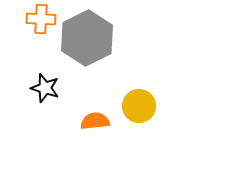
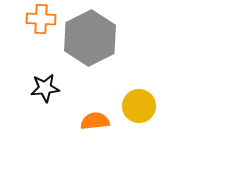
gray hexagon: moved 3 px right
black star: rotated 24 degrees counterclockwise
